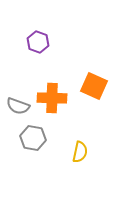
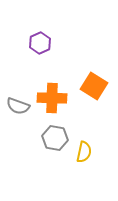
purple hexagon: moved 2 px right, 1 px down; rotated 15 degrees clockwise
orange square: rotated 8 degrees clockwise
gray hexagon: moved 22 px right
yellow semicircle: moved 4 px right
